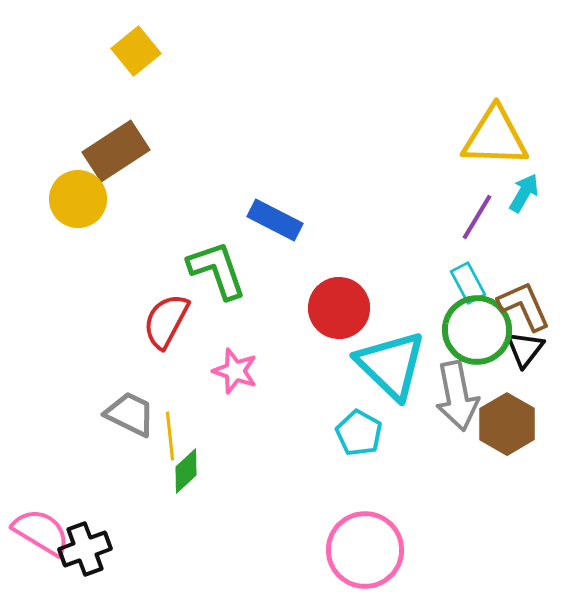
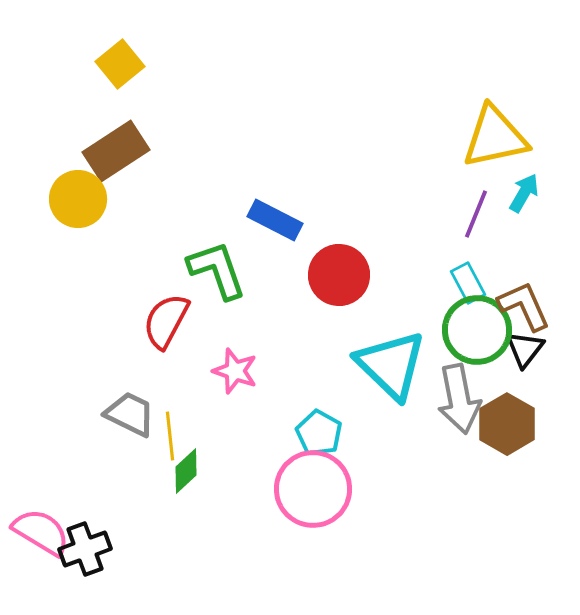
yellow square: moved 16 px left, 13 px down
yellow triangle: rotated 14 degrees counterclockwise
purple line: moved 1 px left, 3 px up; rotated 9 degrees counterclockwise
red circle: moved 33 px up
gray arrow: moved 2 px right, 3 px down
cyan pentagon: moved 40 px left
pink circle: moved 52 px left, 61 px up
